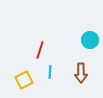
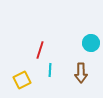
cyan circle: moved 1 px right, 3 px down
cyan line: moved 2 px up
yellow square: moved 2 px left
